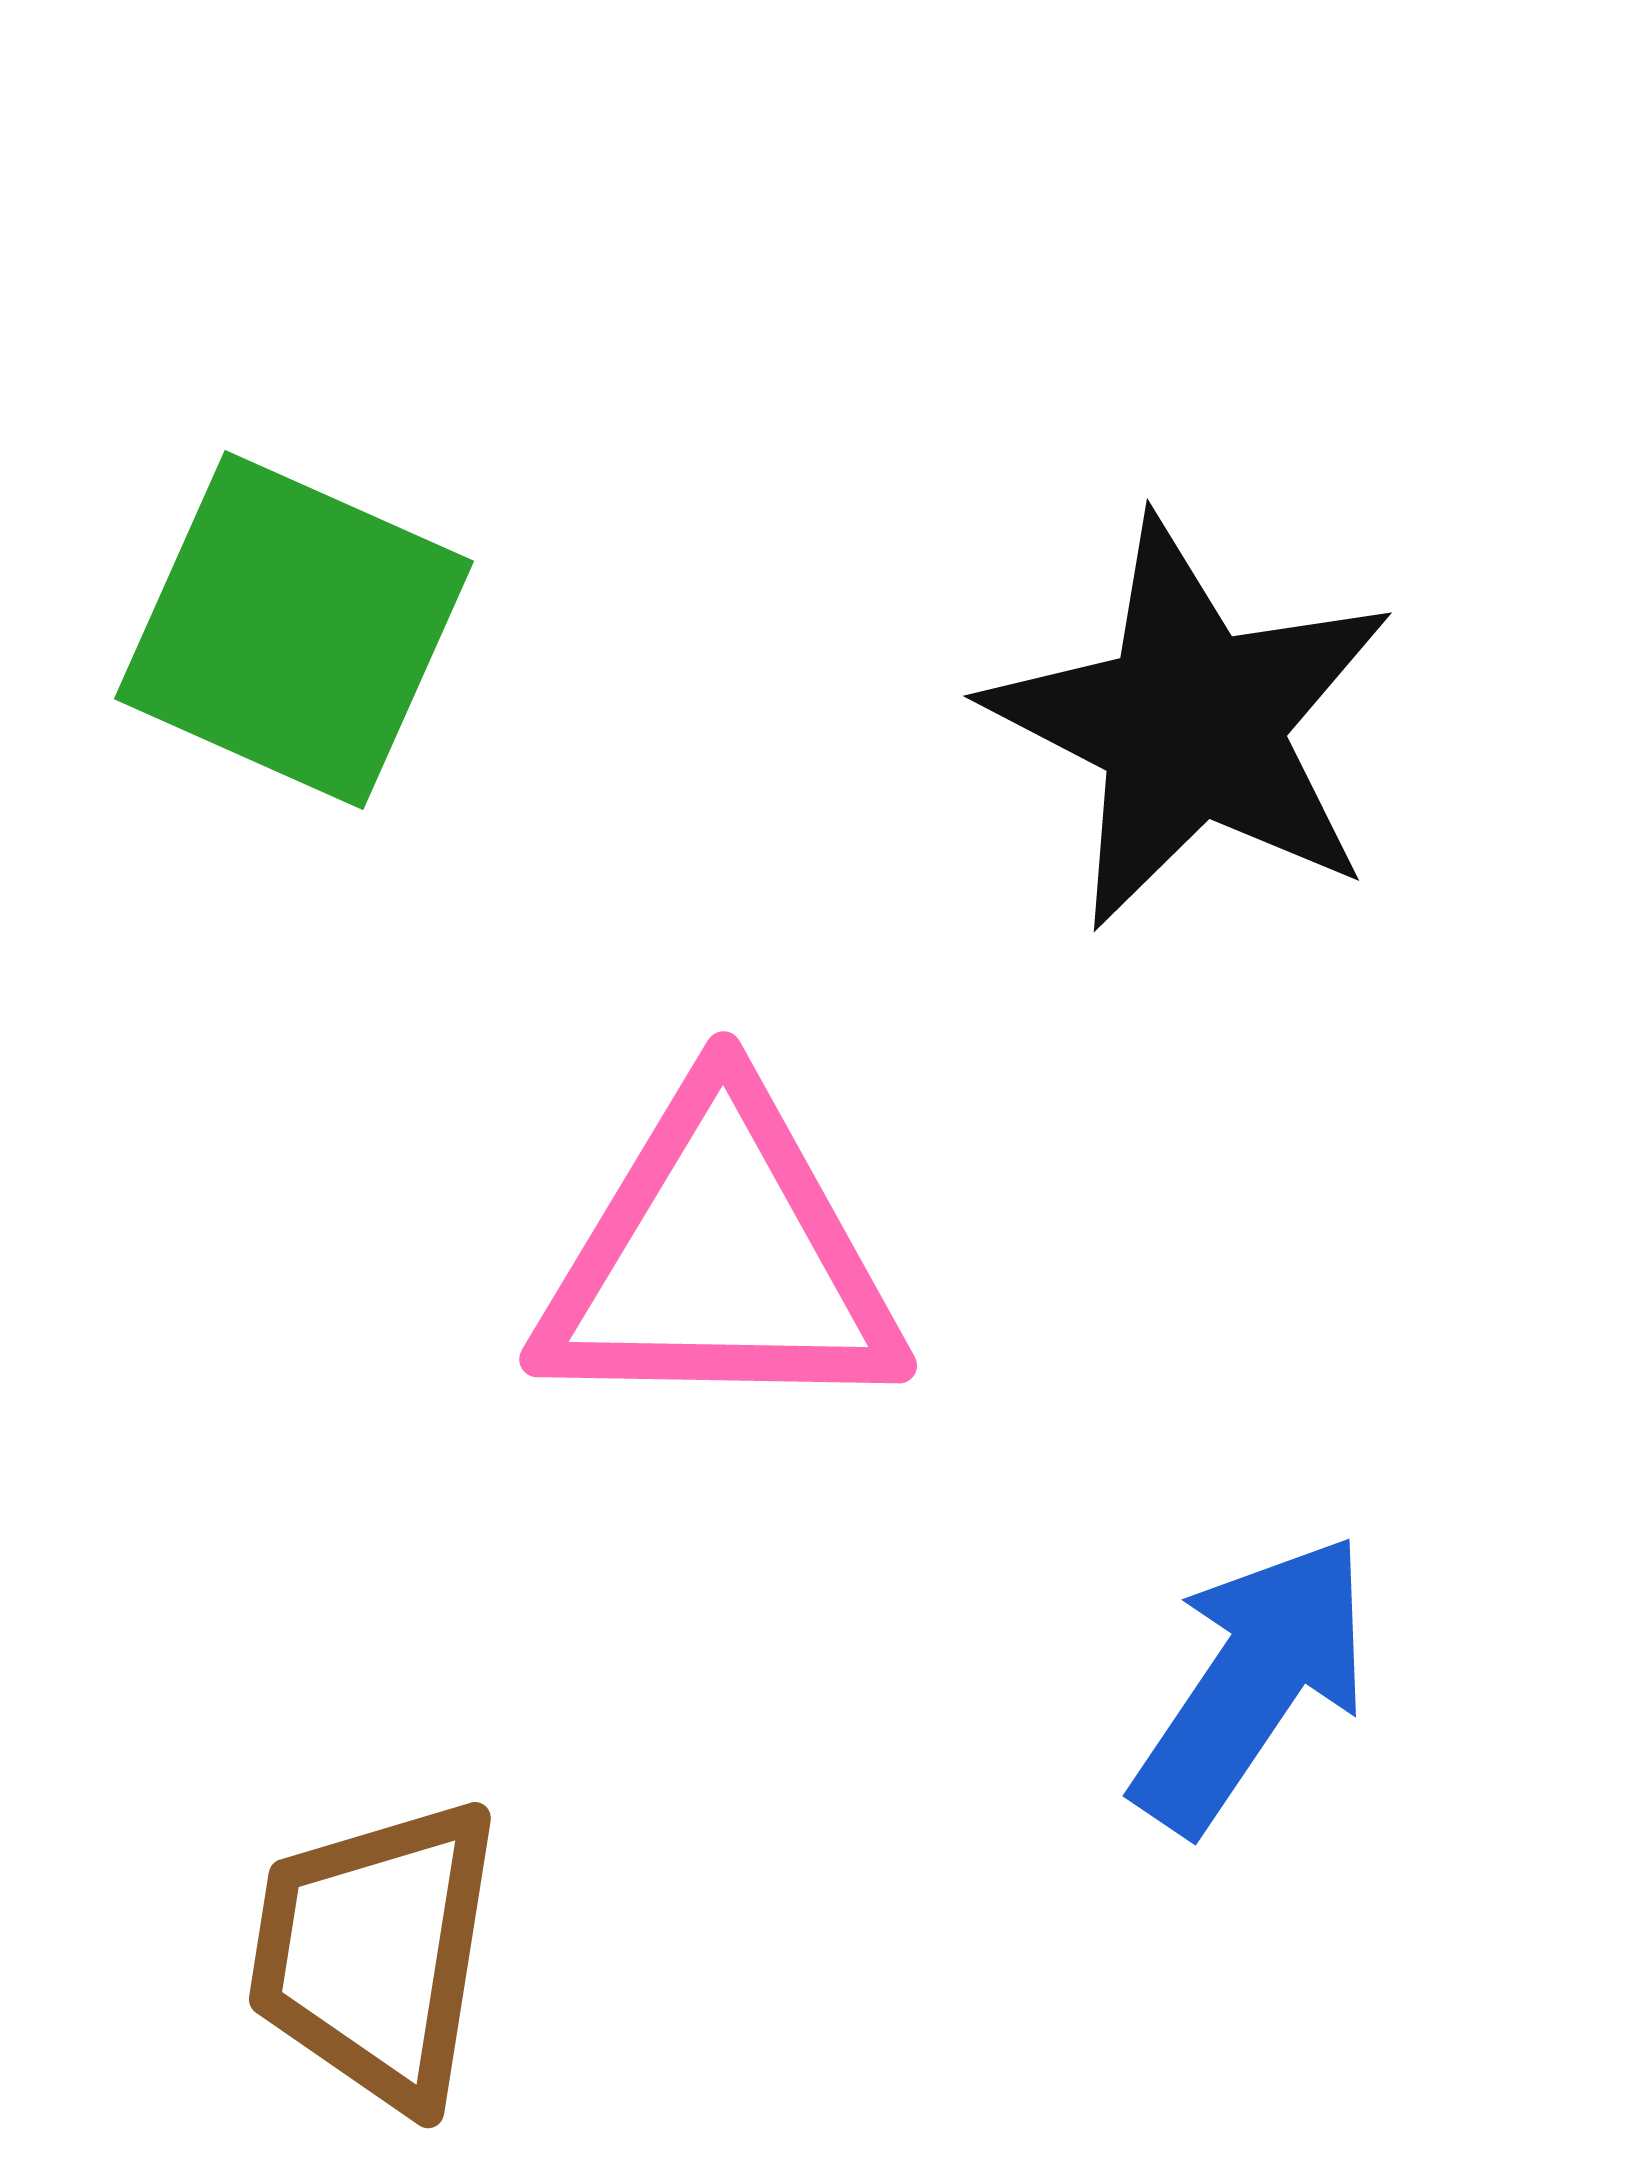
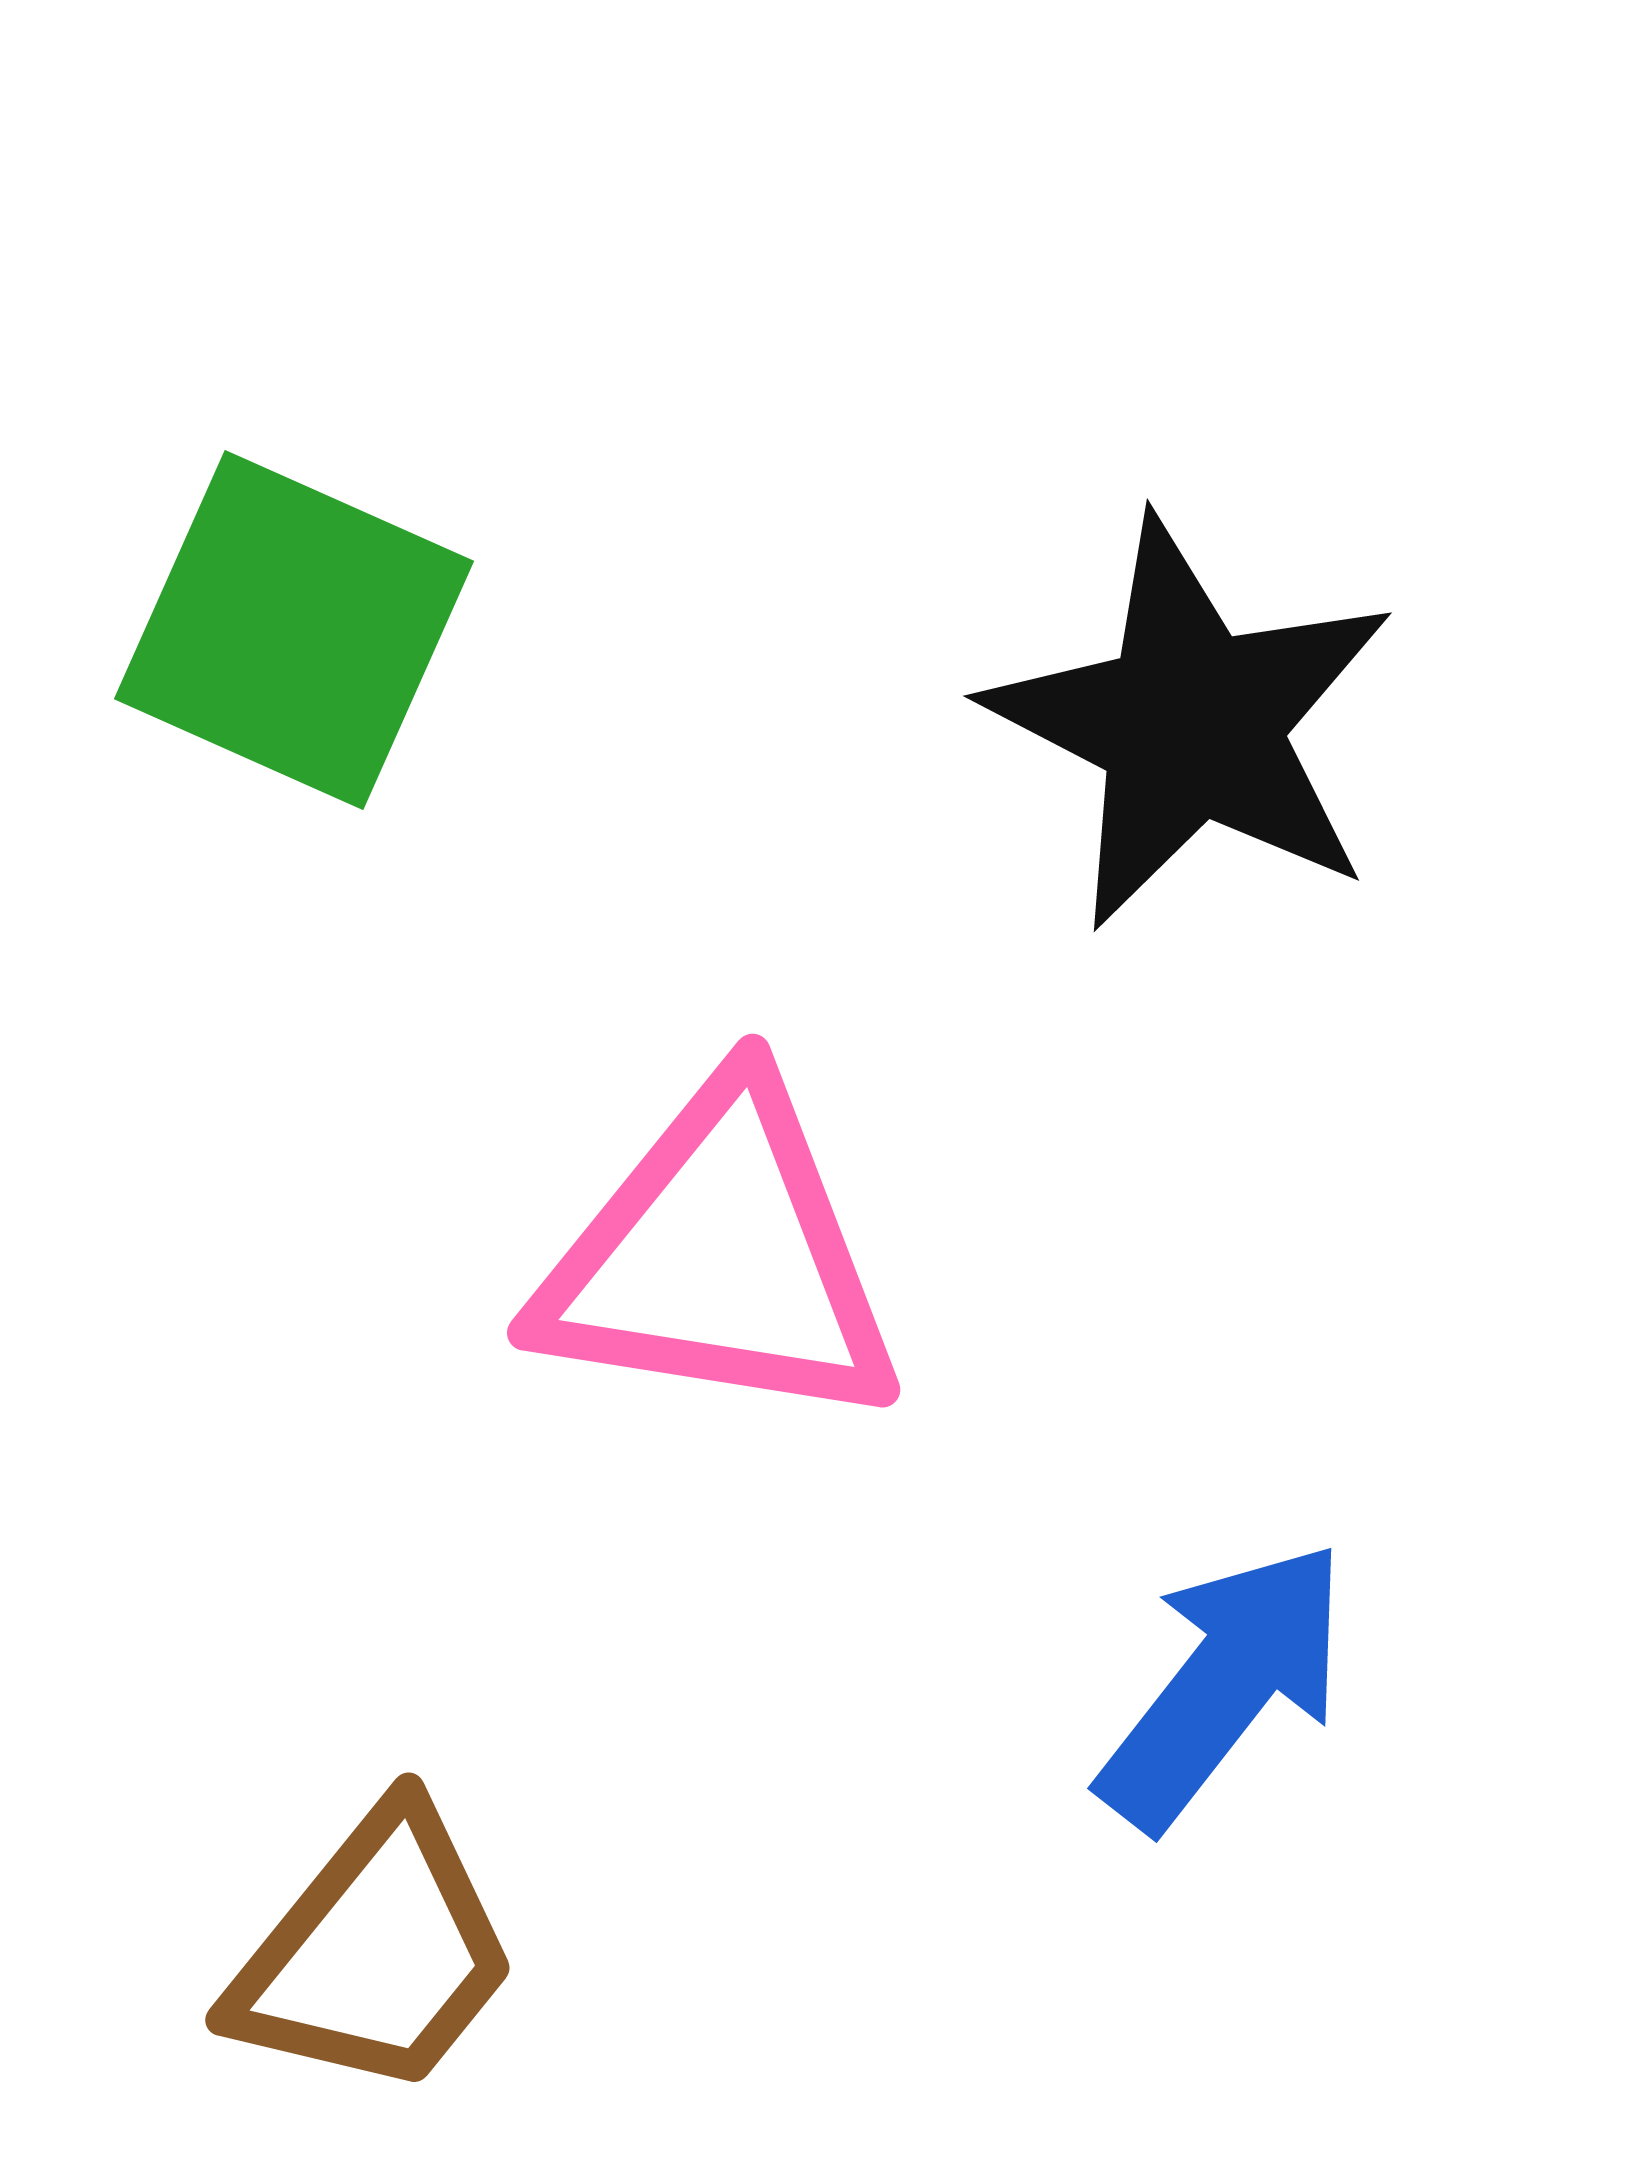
pink triangle: rotated 8 degrees clockwise
blue arrow: moved 28 px left, 2 px down; rotated 4 degrees clockwise
brown trapezoid: rotated 150 degrees counterclockwise
